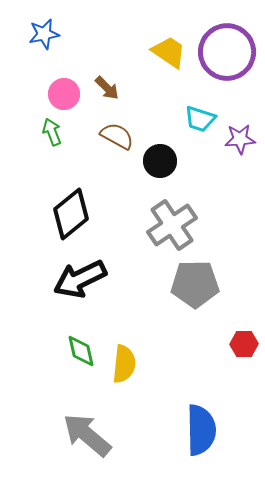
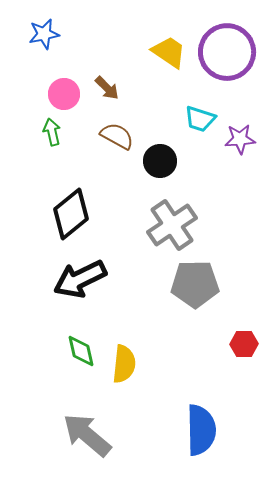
green arrow: rotated 8 degrees clockwise
